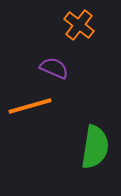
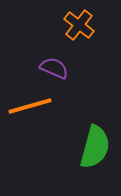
green semicircle: rotated 6 degrees clockwise
